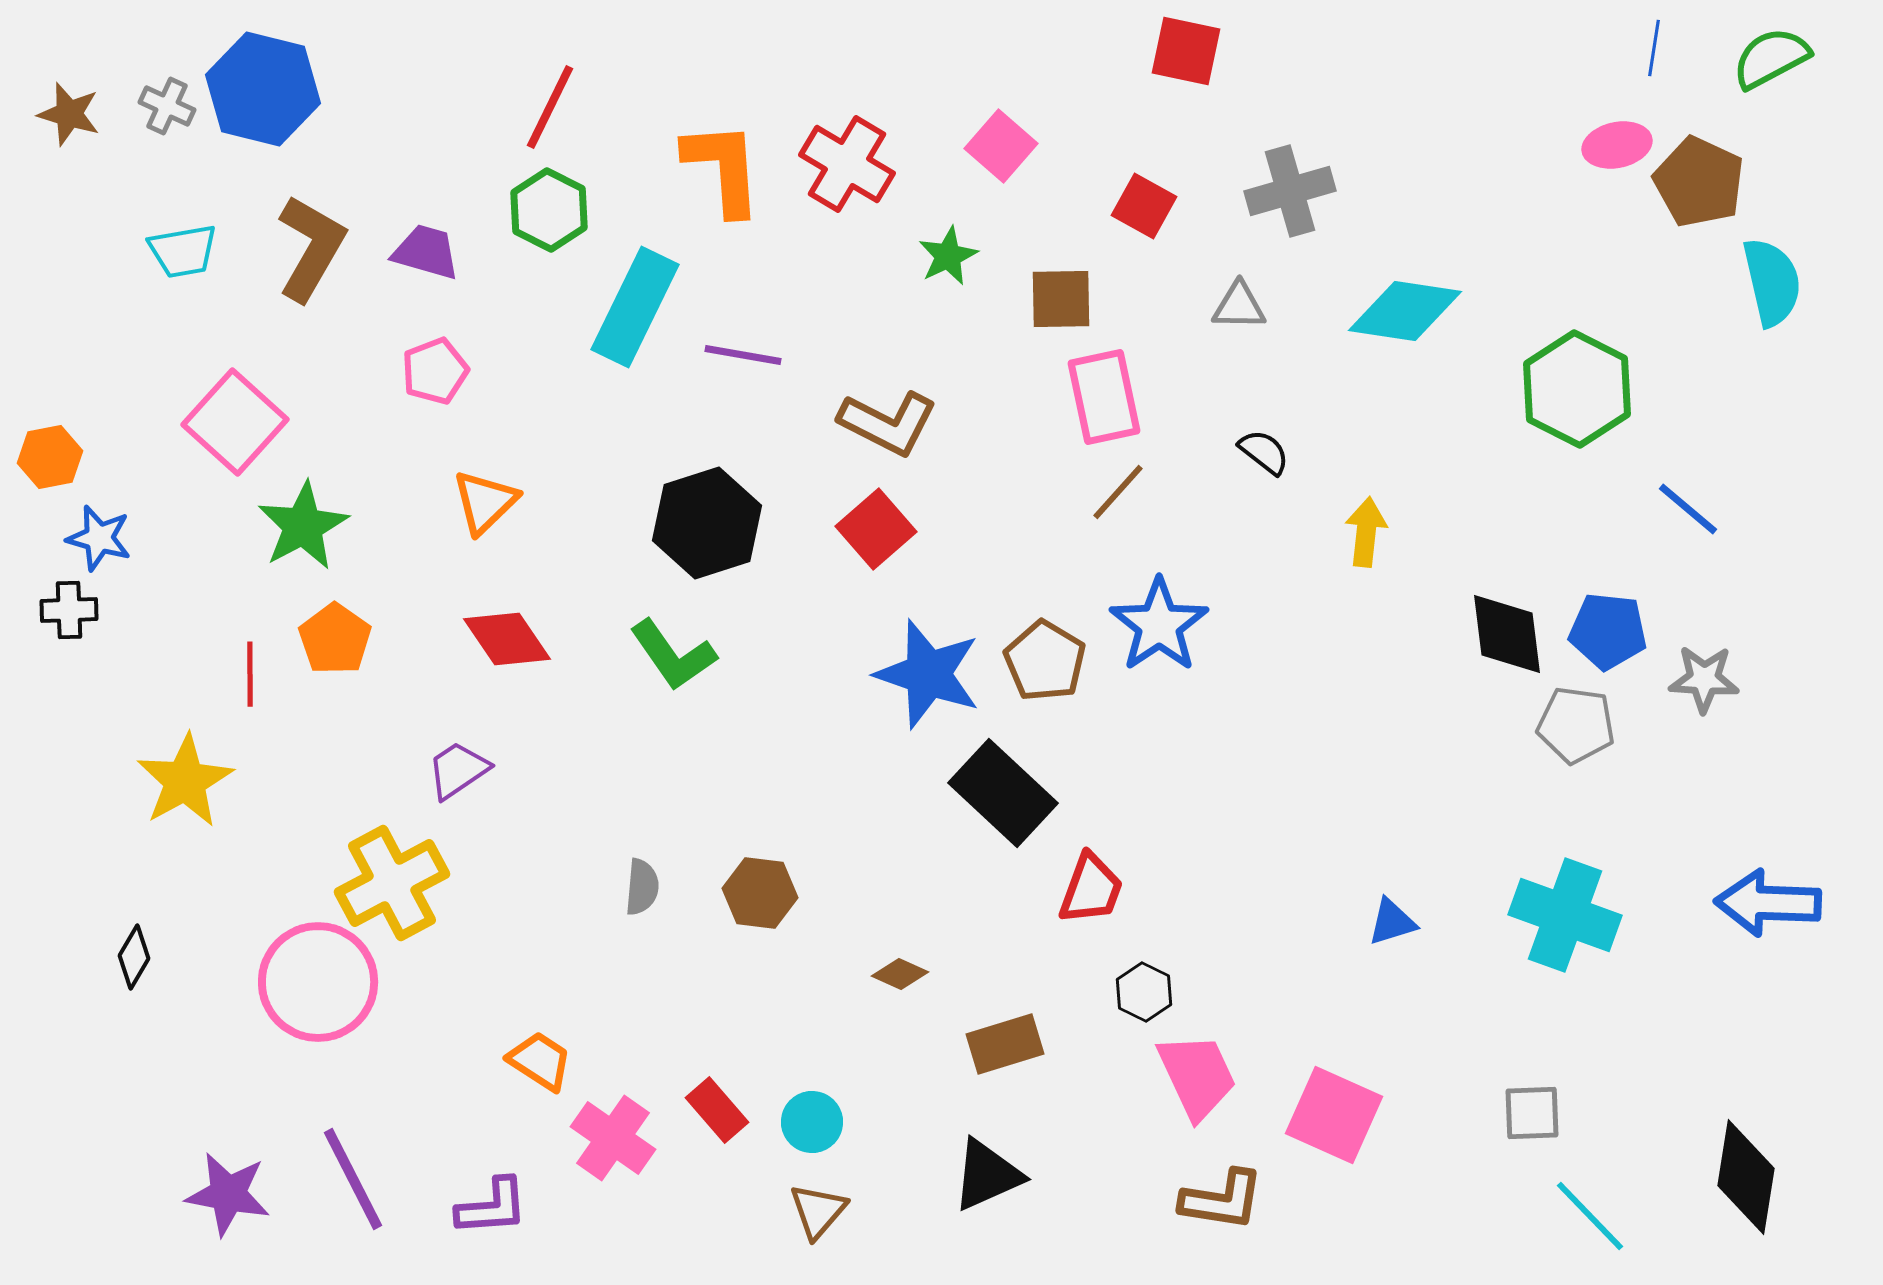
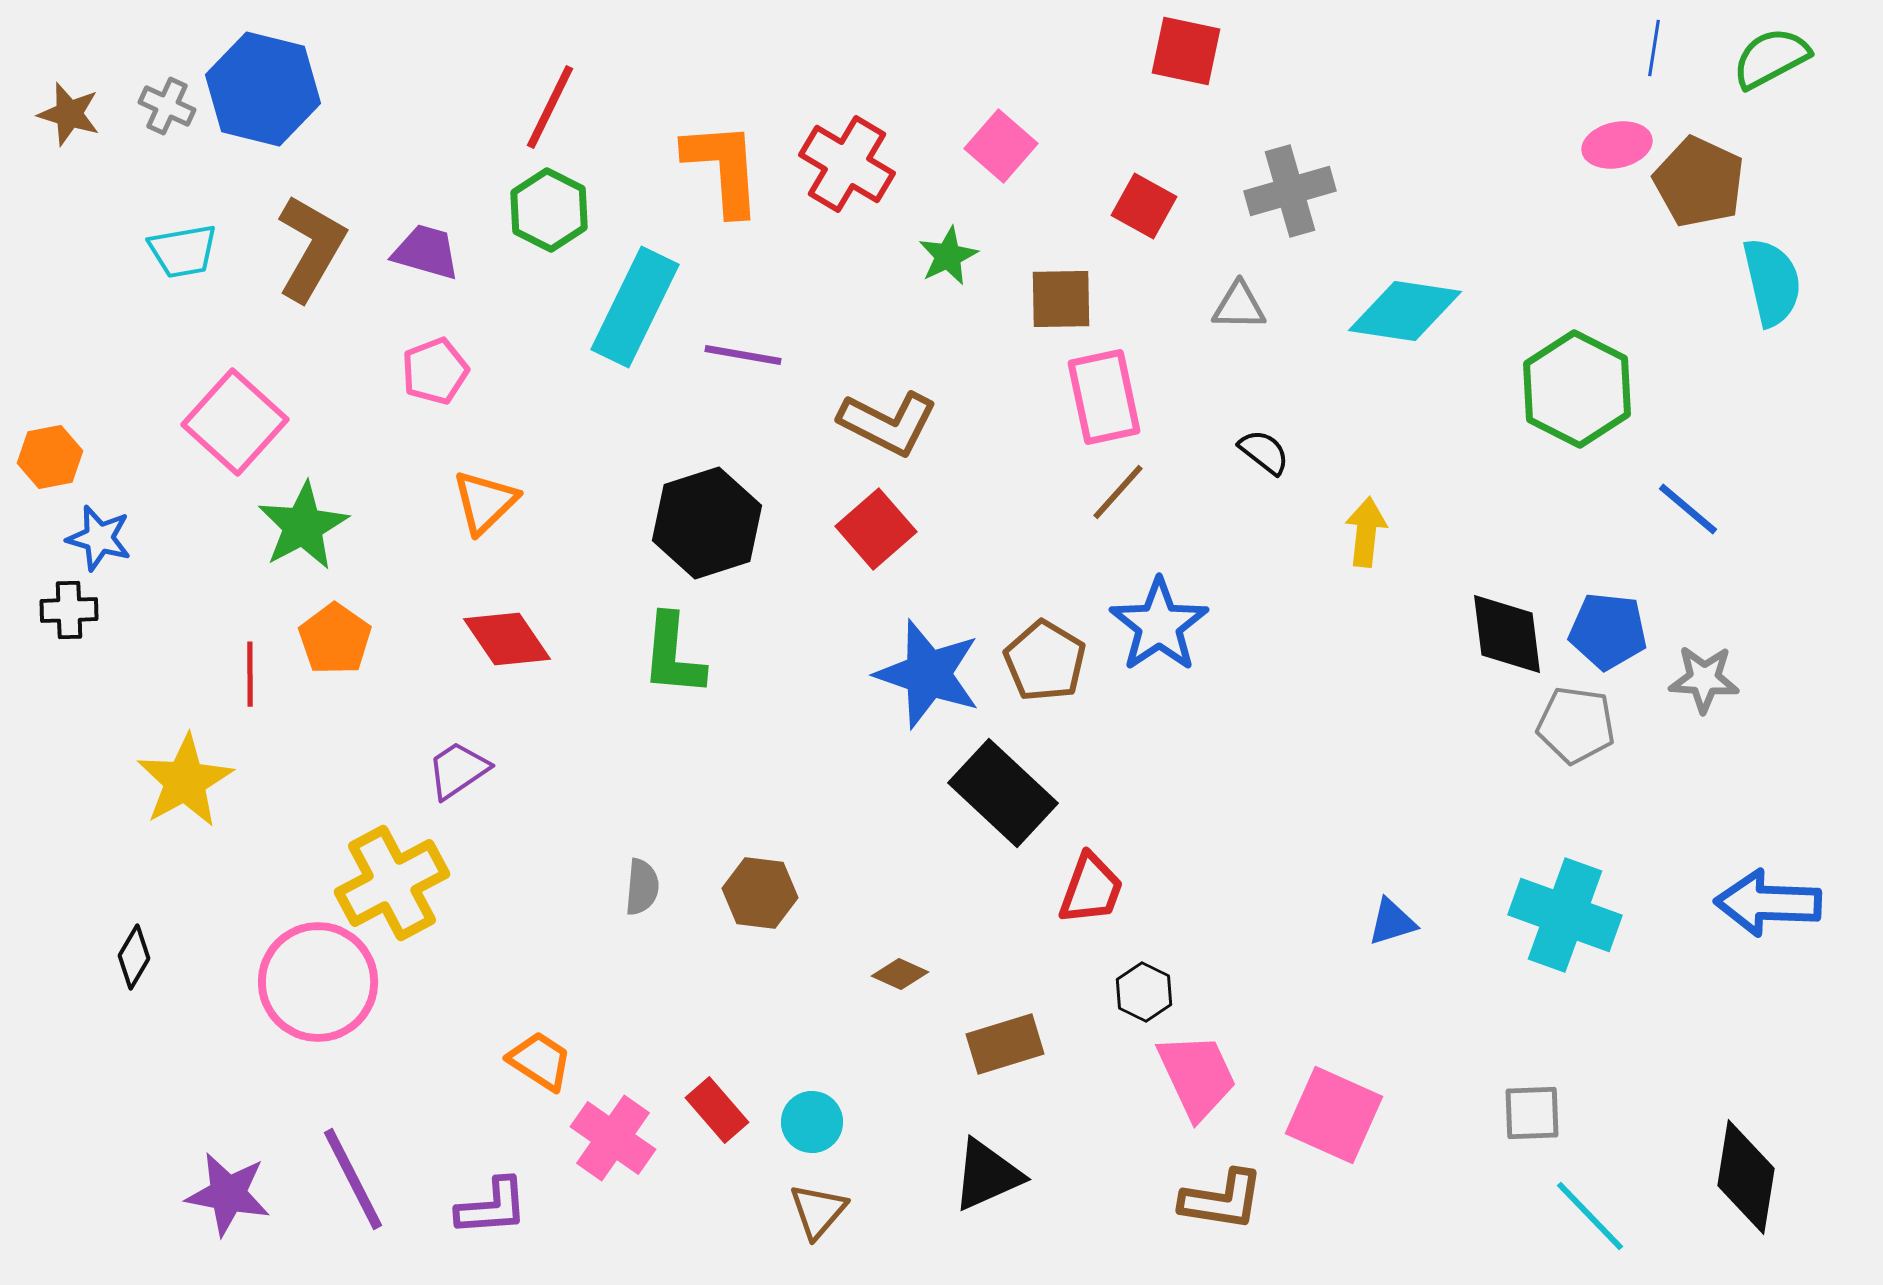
green L-shape at (673, 655): rotated 40 degrees clockwise
